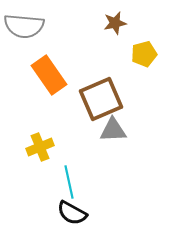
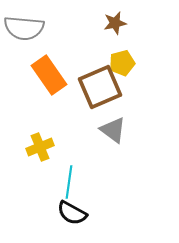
gray semicircle: moved 2 px down
yellow pentagon: moved 22 px left, 9 px down
brown square: moved 1 px left, 12 px up
gray triangle: rotated 40 degrees clockwise
cyan line: rotated 20 degrees clockwise
